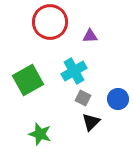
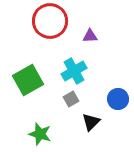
red circle: moved 1 px up
gray square: moved 12 px left, 1 px down; rotated 35 degrees clockwise
